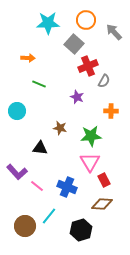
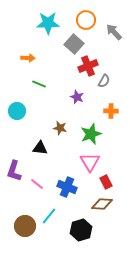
green star: moved 2 px up; rotated 15 degrees counterclockwise
purple L-shape: moved 3 px left, 1 px up; rotated 60 degrees clockwise
red rectangle: moved 2 px right, 2 px down
pink line: moved 2 px up
